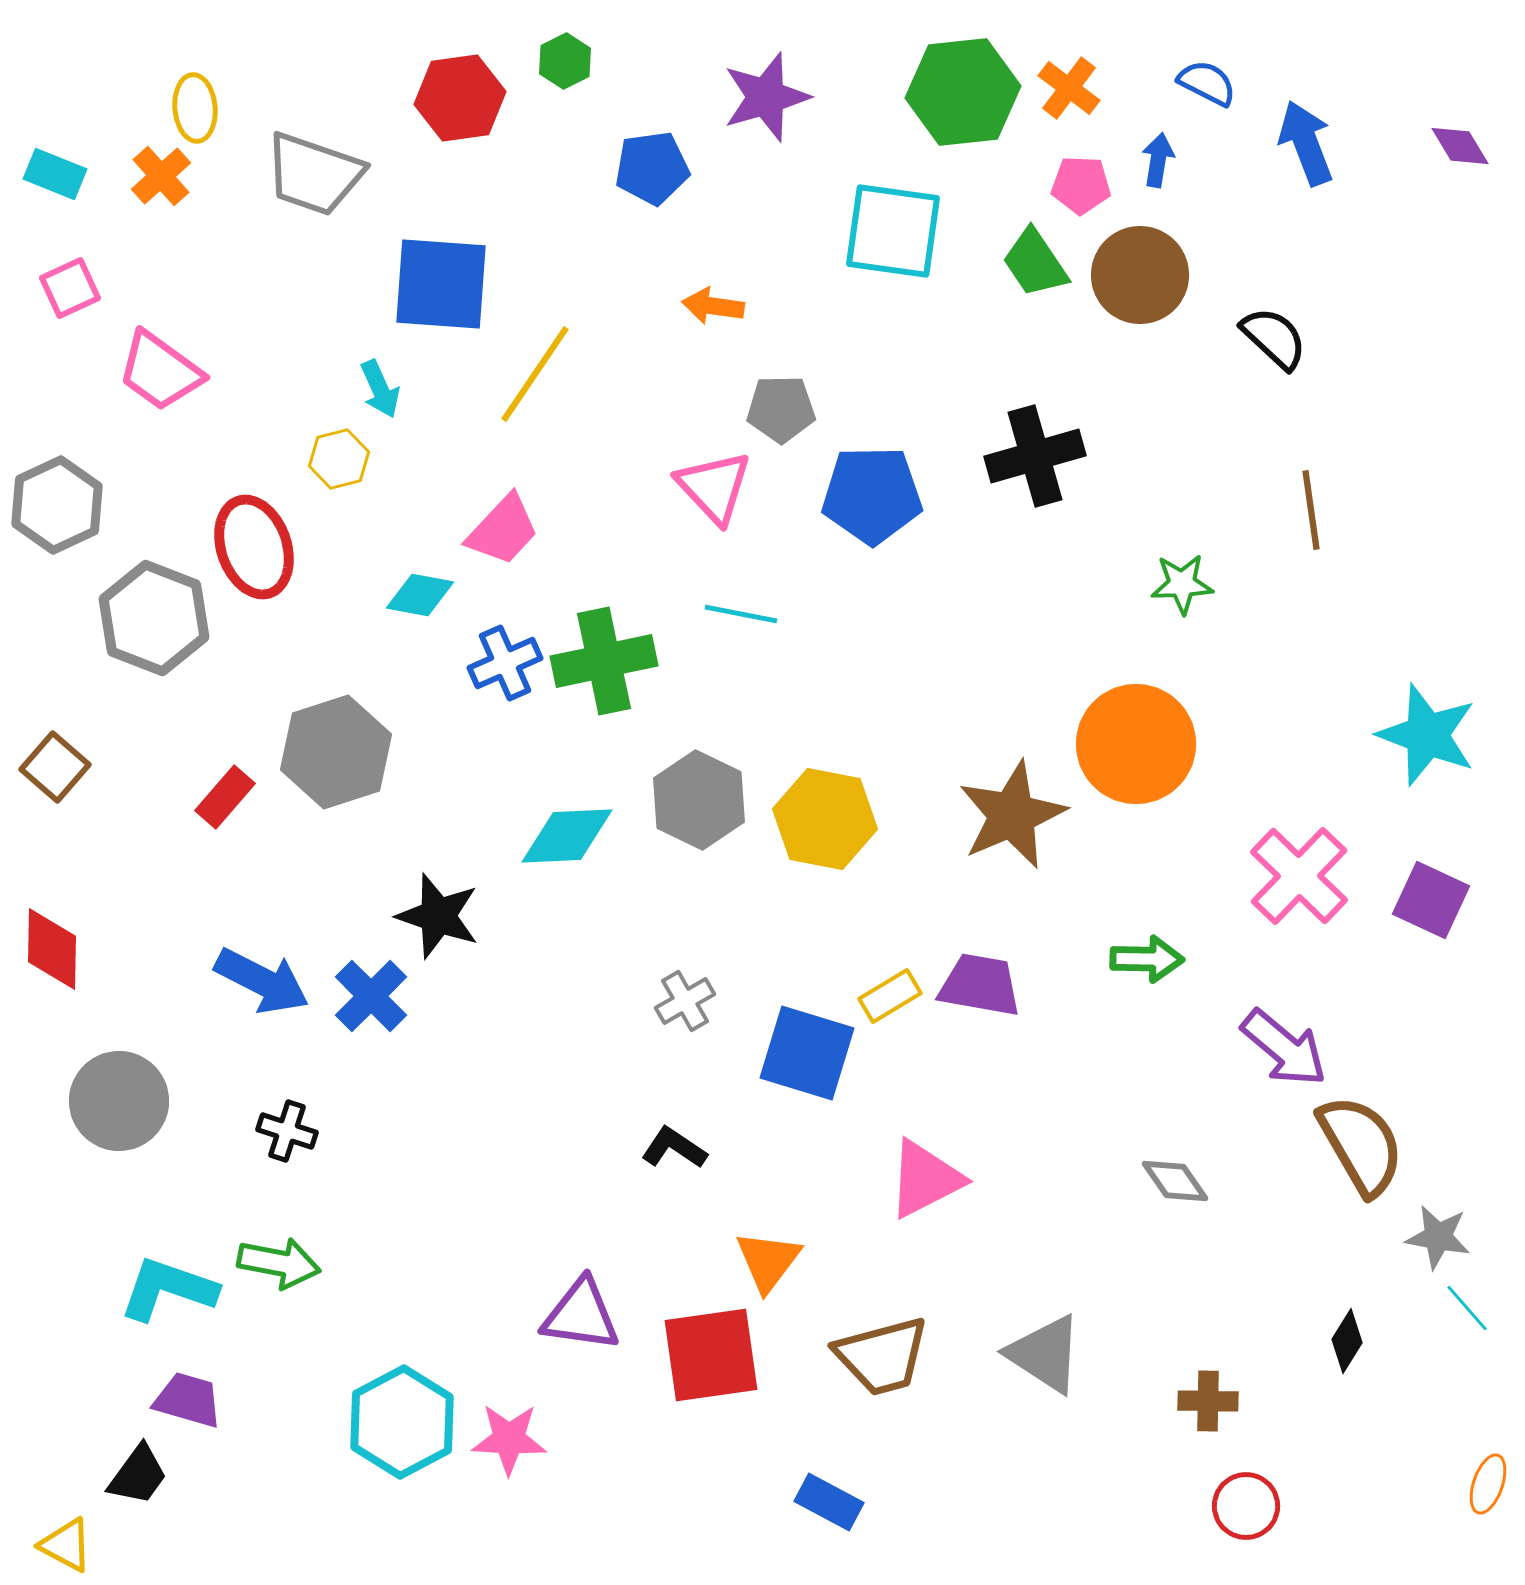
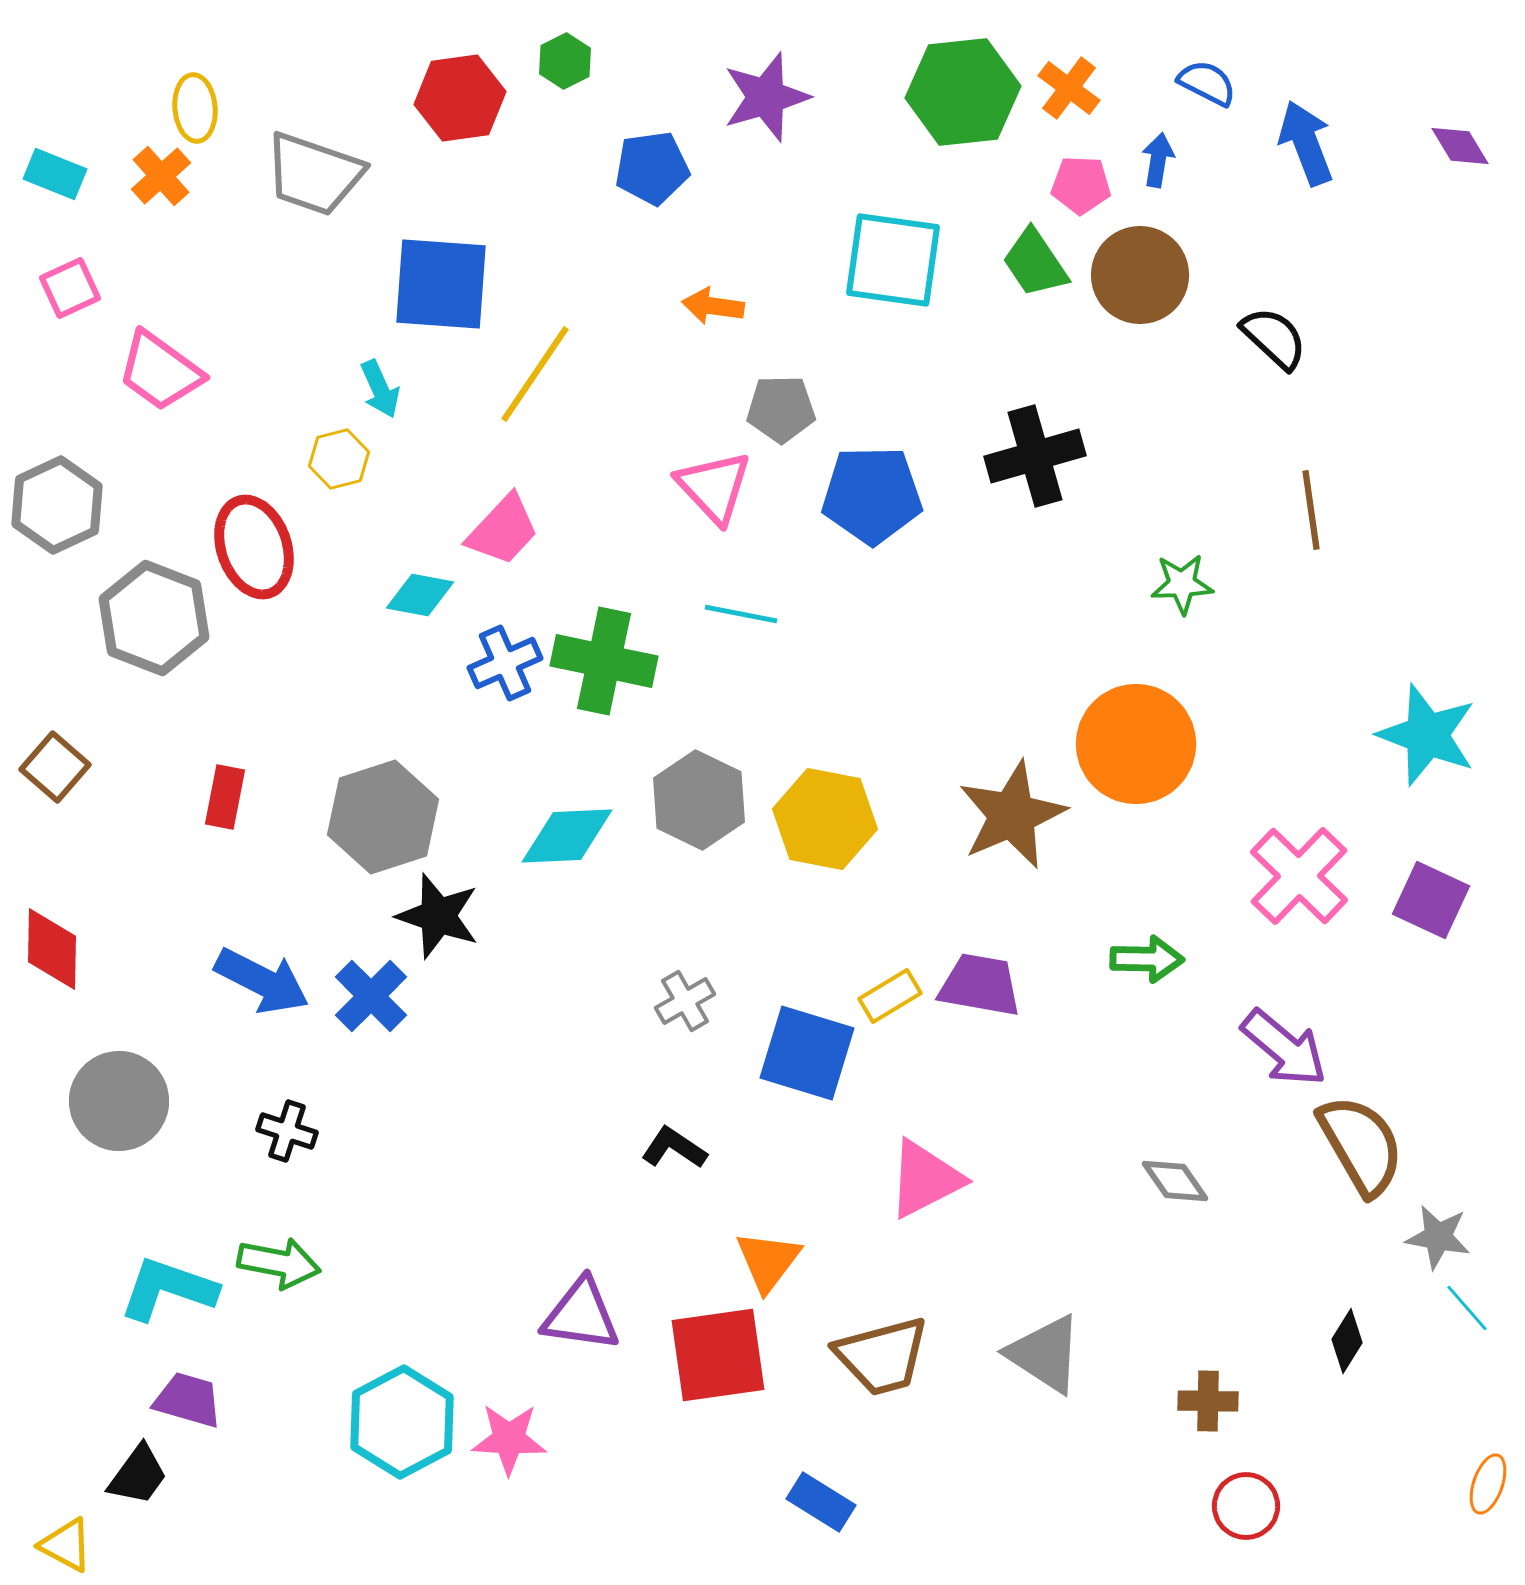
cyan square at (893, 231): moved 29 px down
green cross at (604, 661): rotated 24 degrees clockwise
gray hexagon at (336, 752): moved 47 px right, 65 px down
red rectangle at (225, 797): rotated 30 degrees counterclockwise
red square at (711, 1355): moved 7 px right
blue rectangle at (829, 1502): moved 8 px left; rotated 4 degrees clockwise
